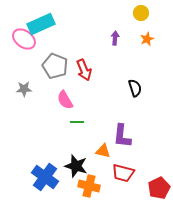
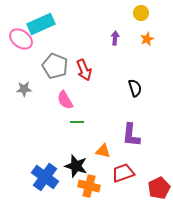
pink ellipse: moved 3 px left
purple L-shape: moved 9 px right, 1 px up
red trapezoid: rotated 145 degrees clockwise
